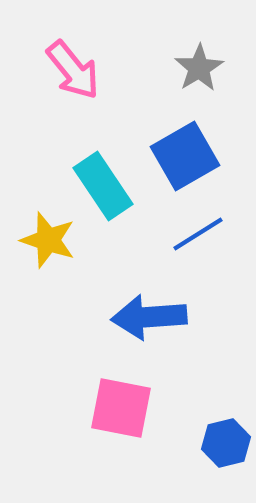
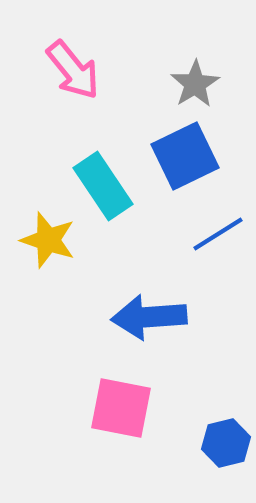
gray star: moved 4 px left, 16 px down
blue square: rotated 4 degrees clockwise
blue line: moved 20 px right
